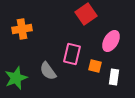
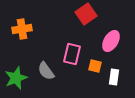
gray semicircle: moved 2 px left
